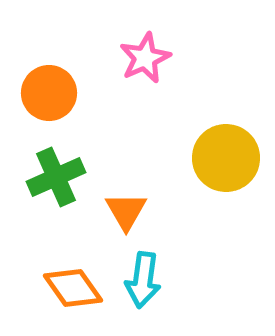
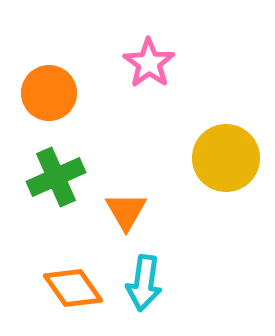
pink star: moved 4 px right, 5 px down; rotated 12 degrees counterclockwise
cyan arrow: moved 1 px right, 3 px down
